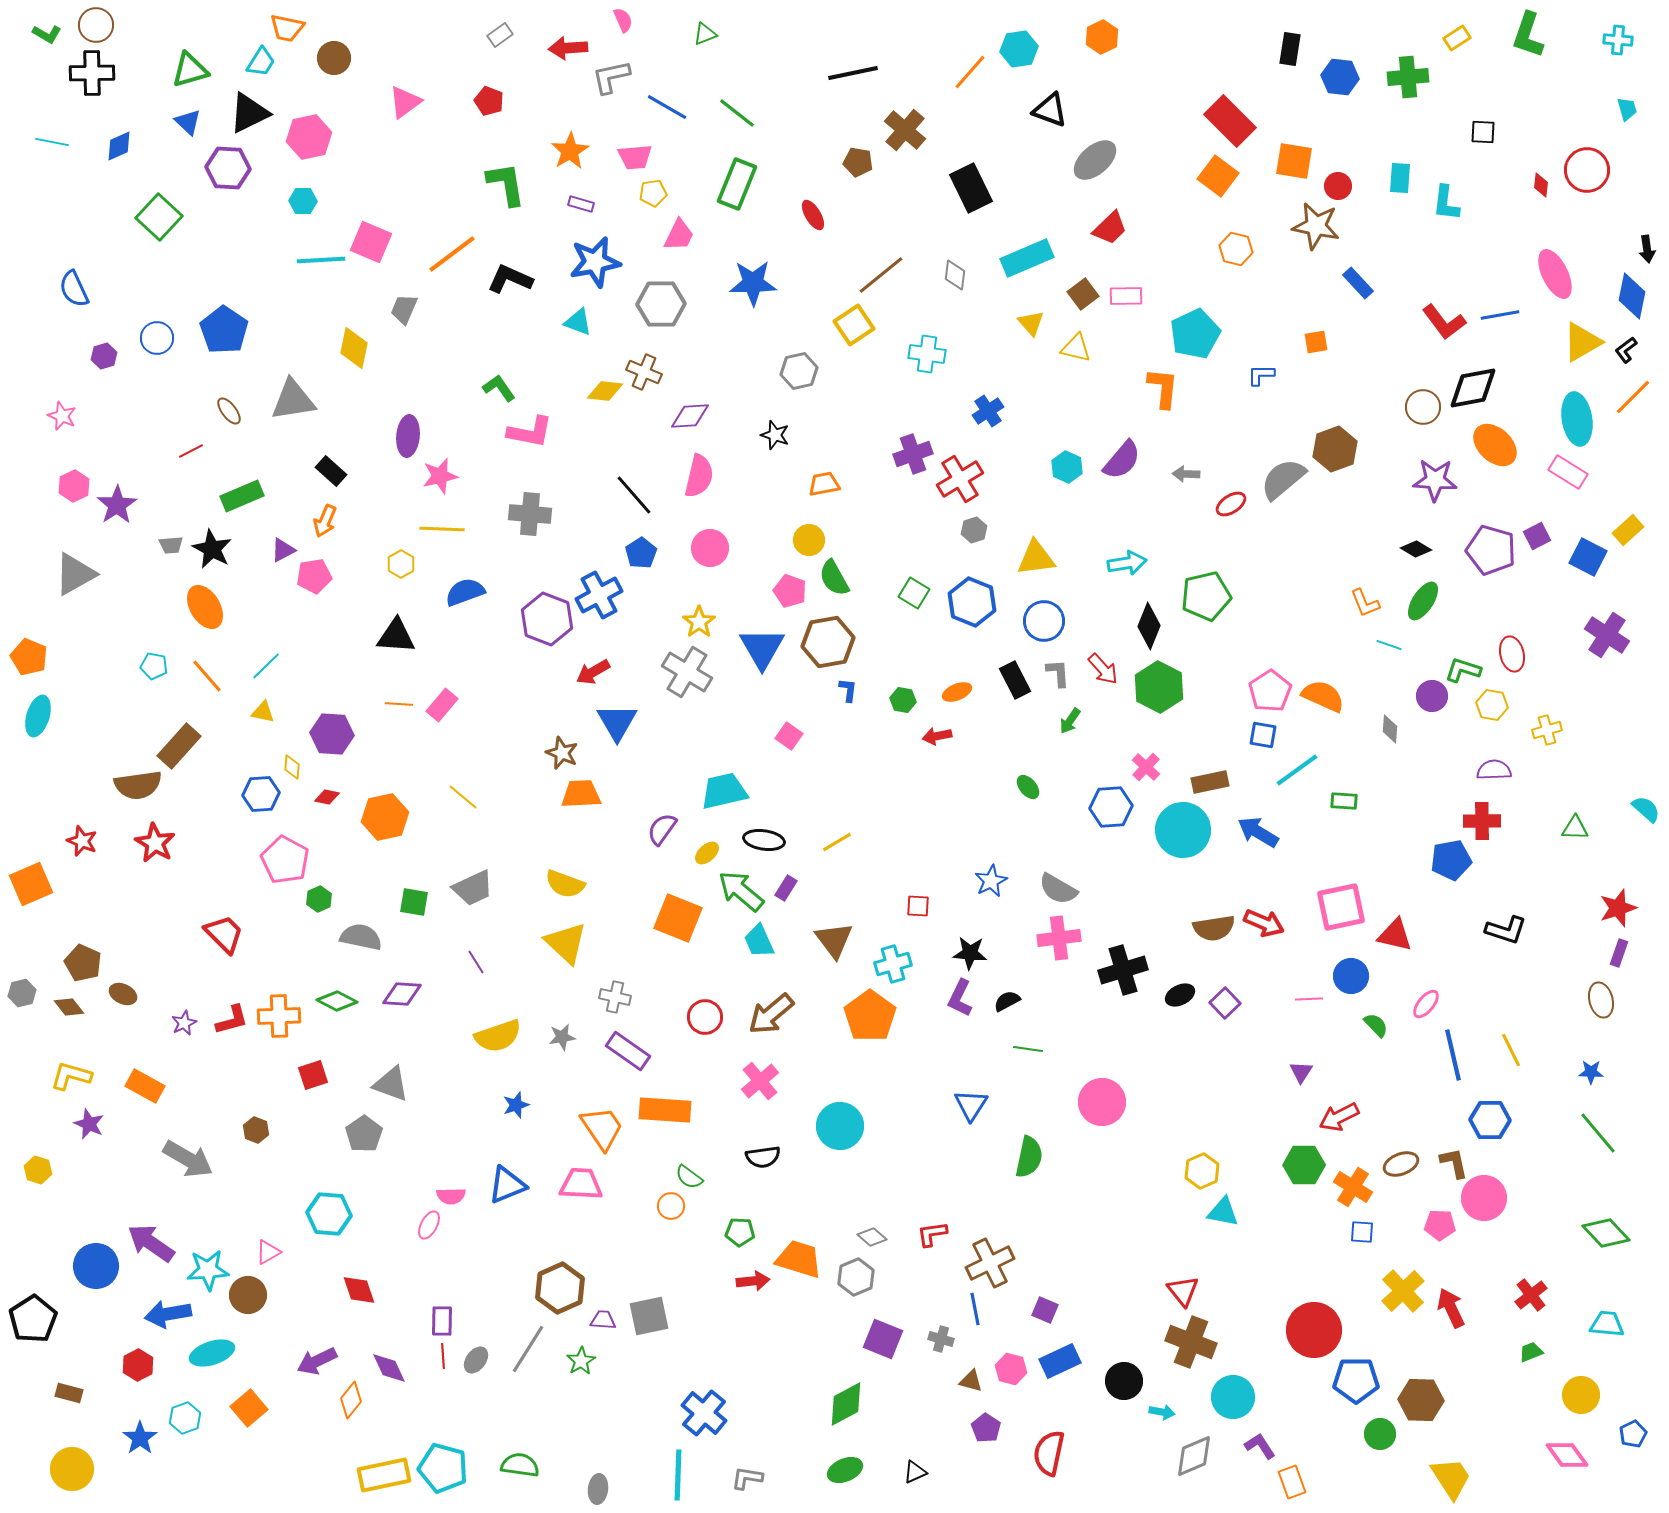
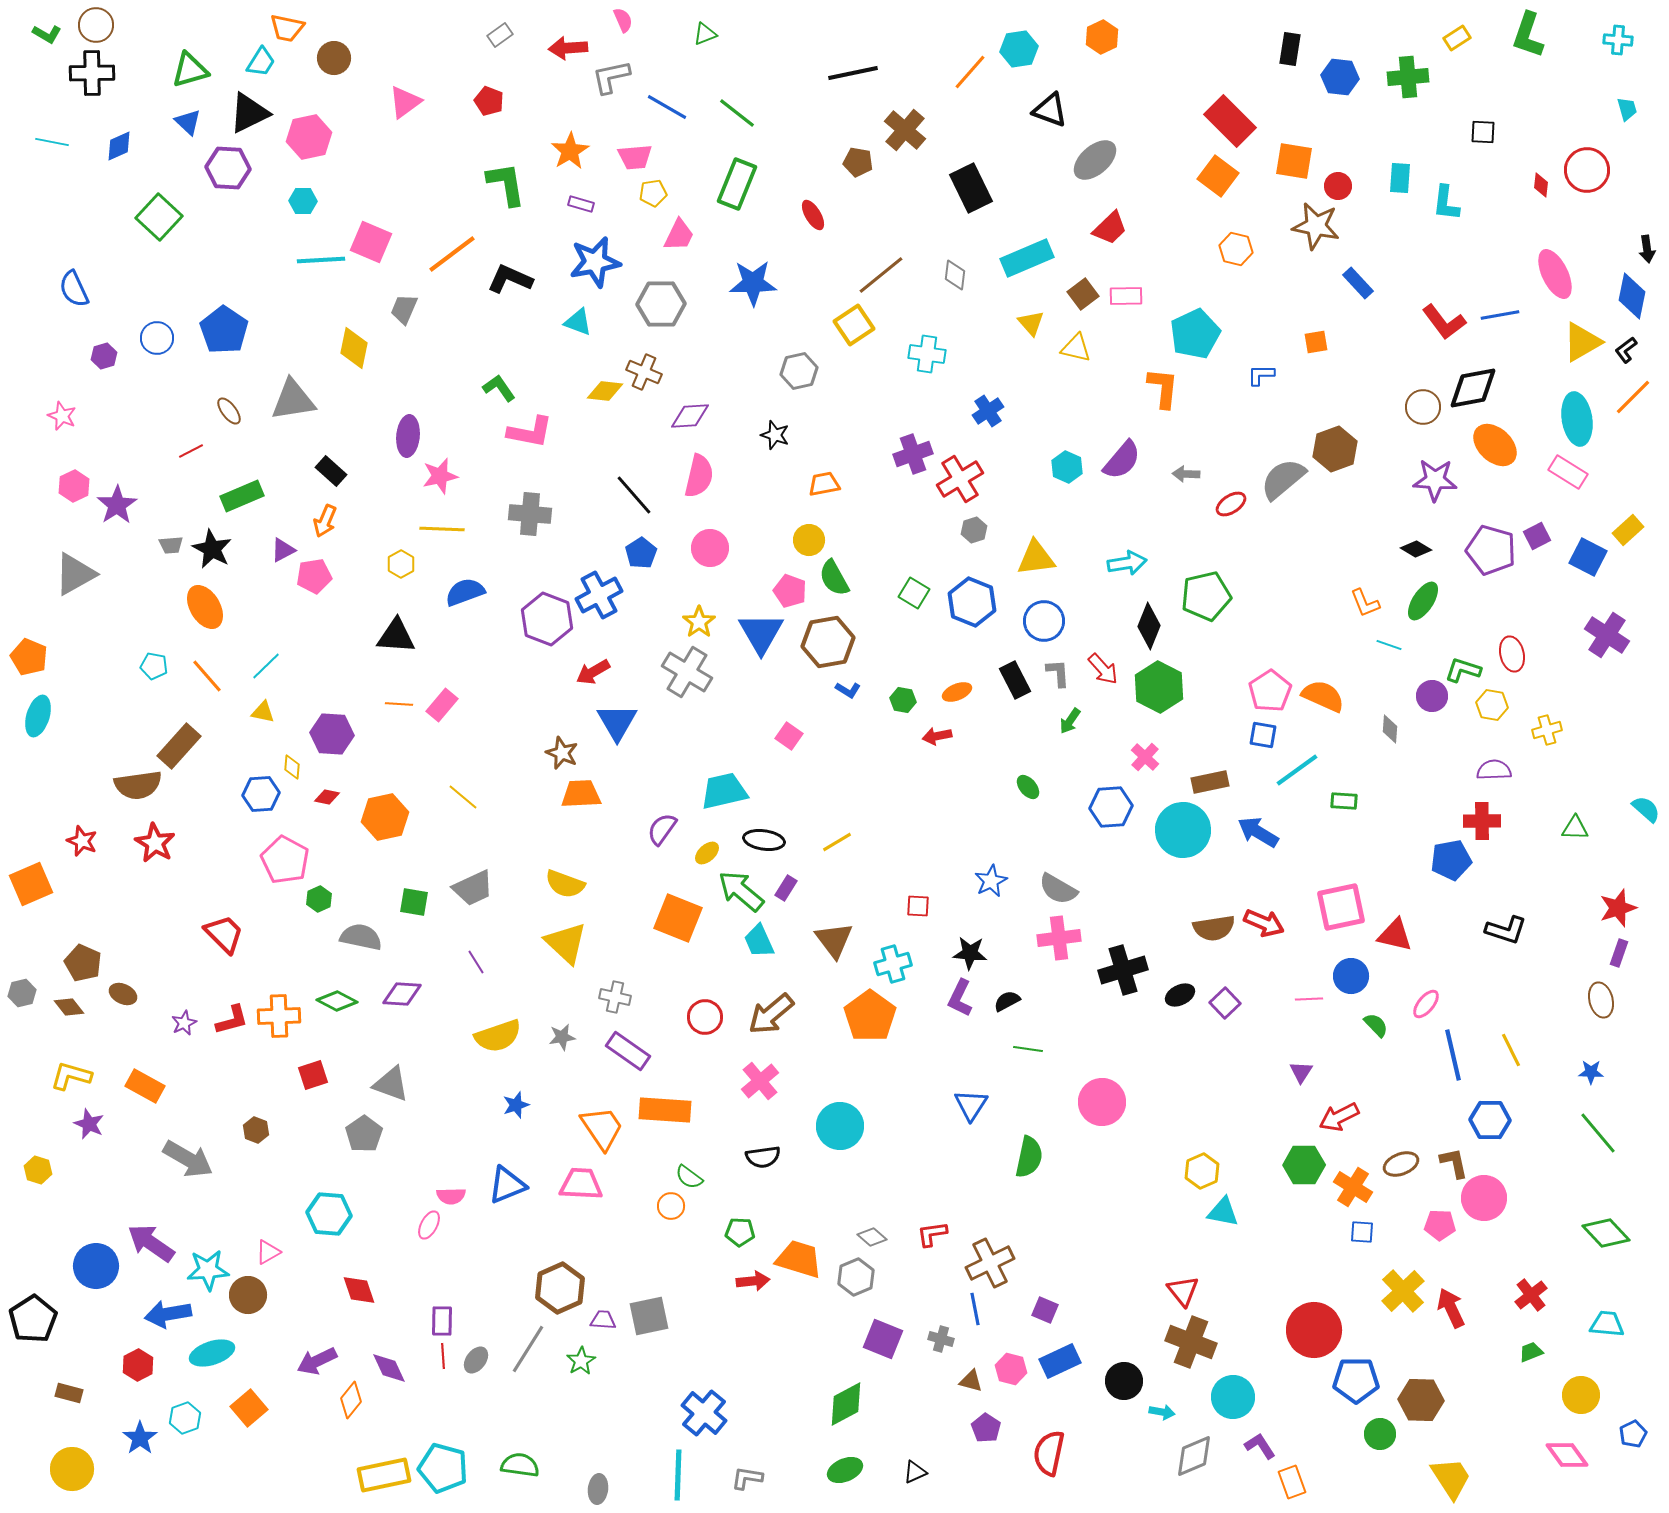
blue triangle at (762, 648): moved 1 px left, 15 px up
blue L-shape at (848, 690): rotated 115 degrees clockwise
pink cross at (1146, 767): moved 1 px left, 10 px up
